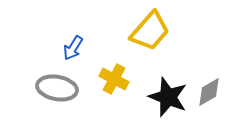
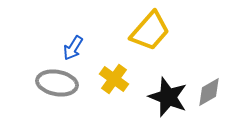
yellow cross: rotated 8 degrees clockwise
gray ellipse: moved 5 px up
